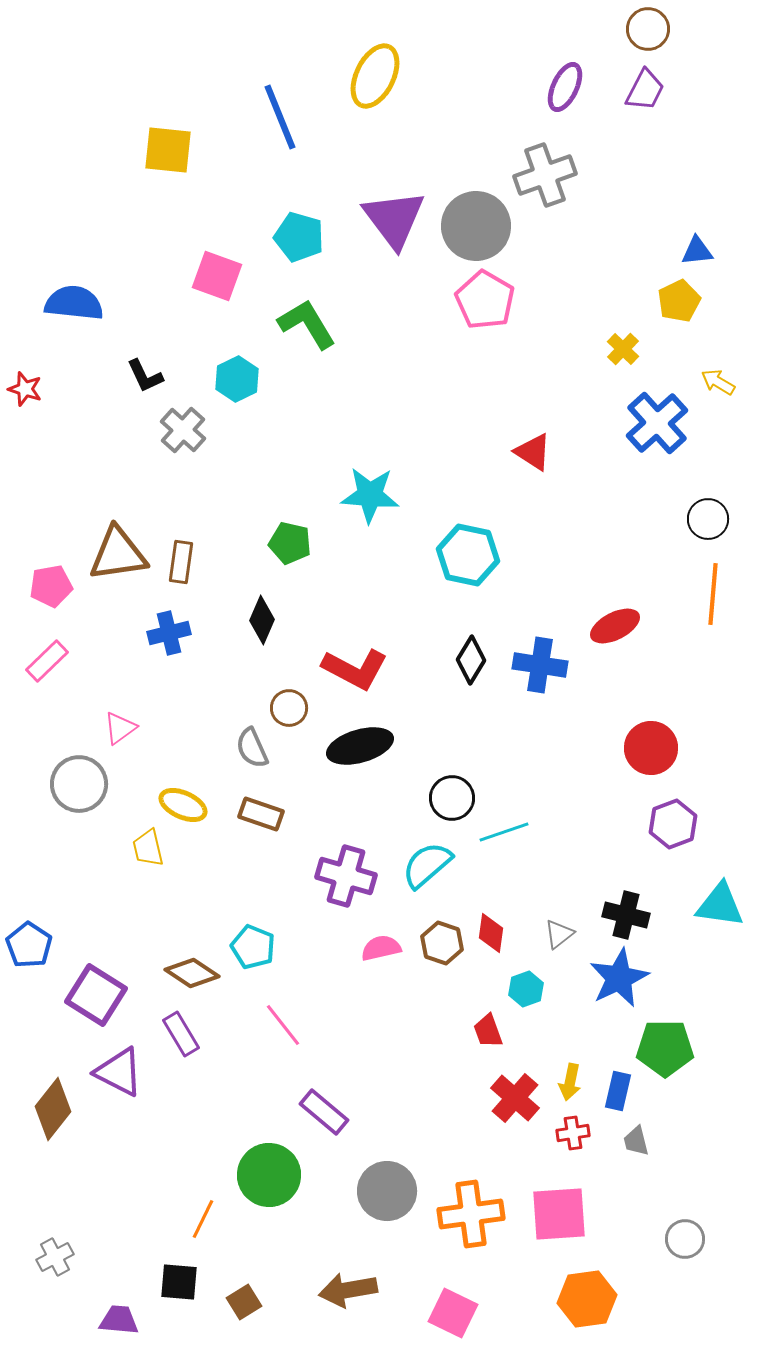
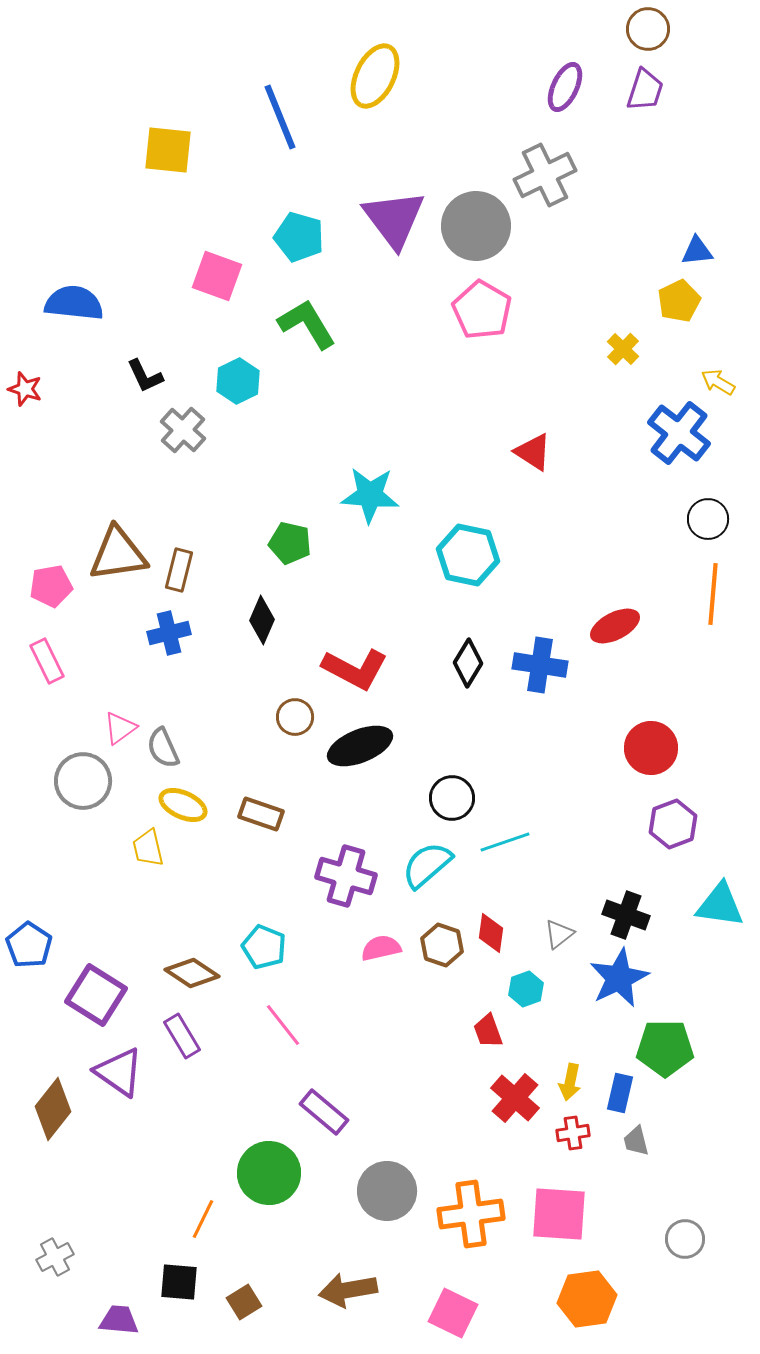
purple trapezoid at (645, 90): rotated 9 degrees counterclockwise
gray cross at (545, 175): rotated 6 degrees counterclockwise
pink pentagon at (485, 300): moved 3 px left, 10 px down
cyan hexagon at (237, 379): moved 1 px right, 2 px down
blue cross at (657, 423): moved 22 px right, 10 px down; rotated 10 degrees counterclockwise
brown rectangle at (181, 562): moved 2 px left, 8 px down; rotated 6 degrees clockwise
black diamond at (471, 660): moved 3 px left, 3 px down
pink rectangle at (47, 661): rotated 72 degrees counterclockwise
brown circle at (289, 708): moved 6 px right, 9 px down
black ellipse at (360, 746): rotated 6 degrees counterclockwise
gray semicircle at (252, 748): moved 89 px left
gray circle at (79, 784): moved 4 px right, 3 px up
cyan line at (504, 832): moved 1 px right, 10 px down
black cross at (626, 915): rotated 6 degrees clockwise
brown hexagon at (442, 943): moved 2 px down
cyan pentagon at (253, 947): moved 11 px right
purple rectangle at (181, 1034): moved 1 px right, 2 px down
purple triangle at (119, 1072): rotated 8 degrees clockwise
blue rectangle at (618, 1091): moved 2 px right, 2 px down
green circle at (269, 1175): moved 2 px up
pink square at (559, 1214): rotated 8 degrees clockwise
